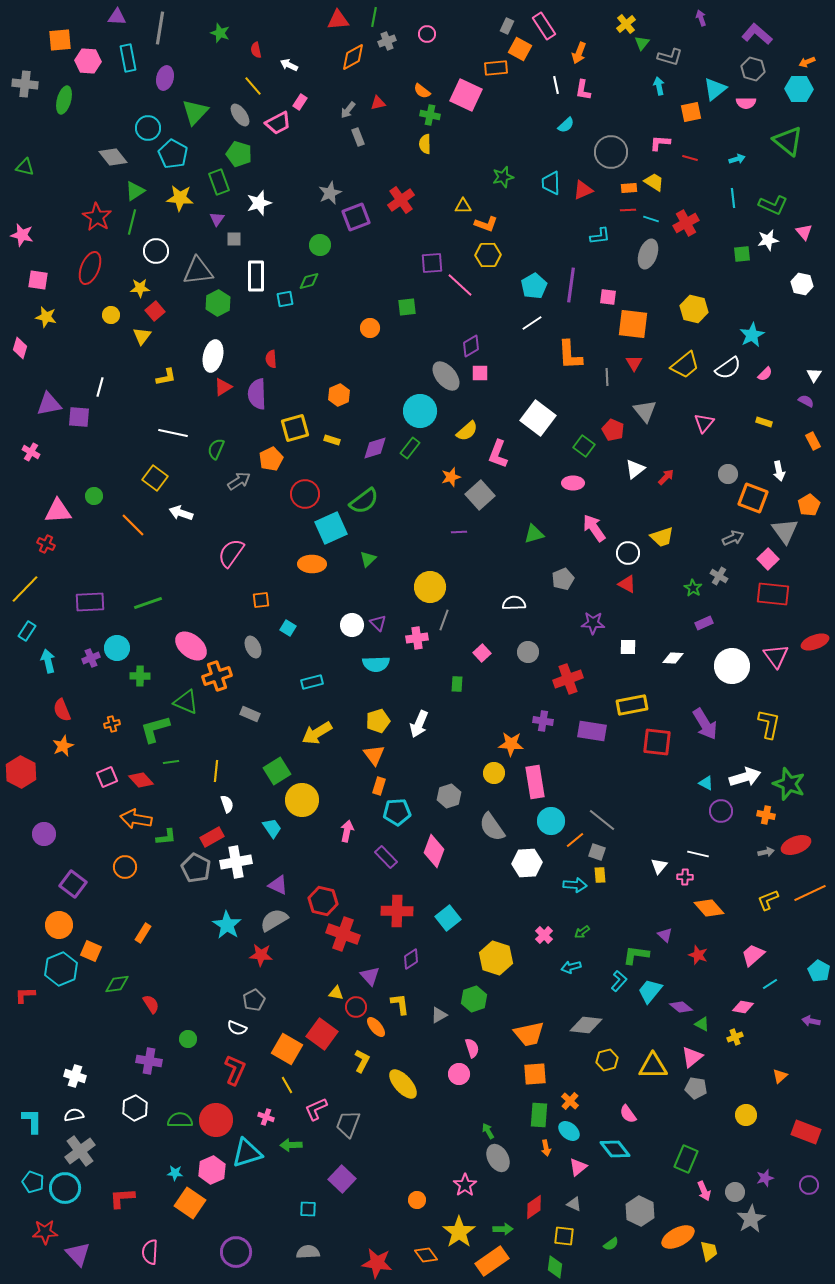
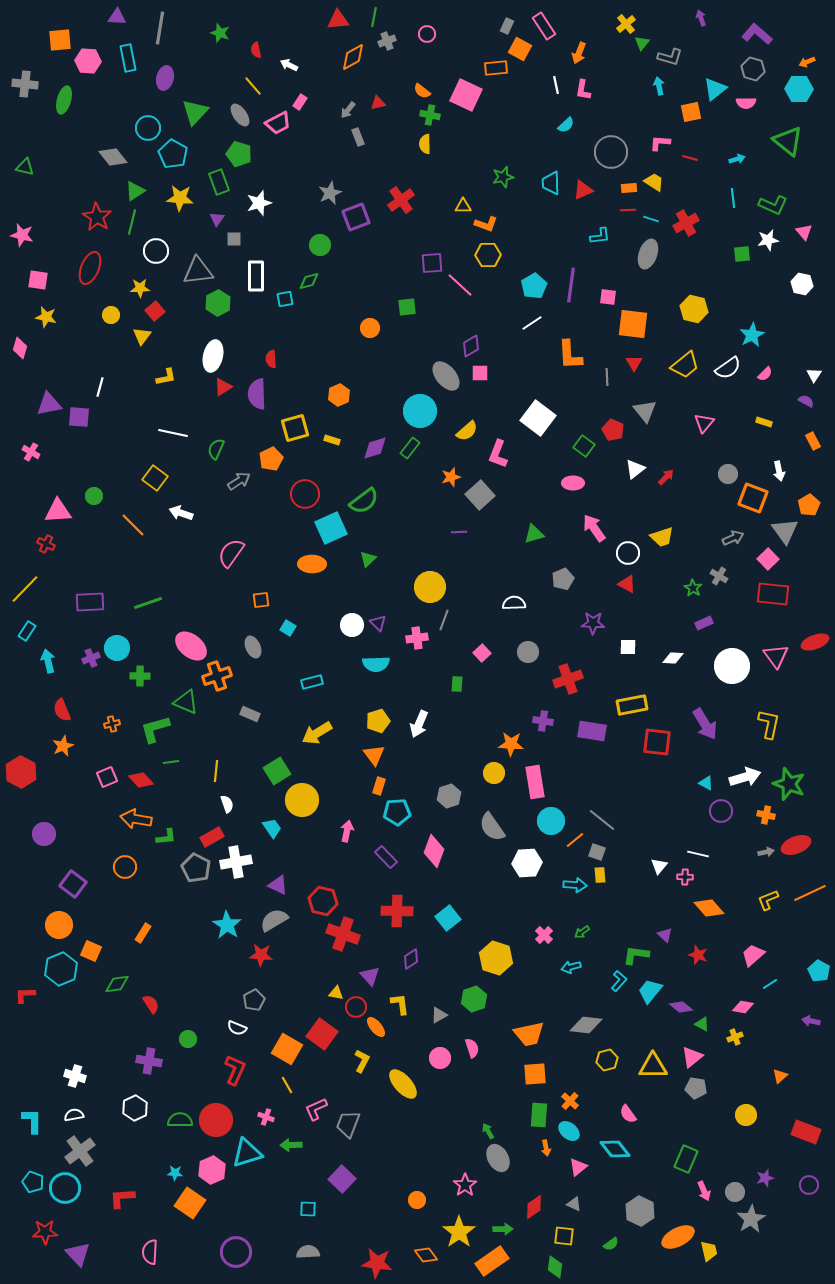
pink circle at (459, 1074): moved 19 px left, 16 px up
